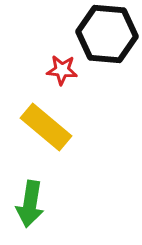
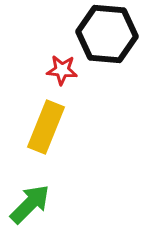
yellow rectangle: rotated 72 degrees clockwise
green arrow: rotated 144 degrees counterclockwise
